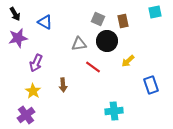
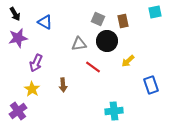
yellow star: moved 1 px left, 2 px up
purple cross: moved 8 px left, 4 px up
